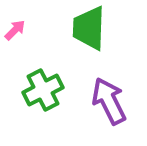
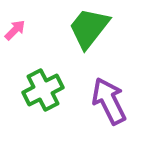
green trapezoid: rotated 36 degrees clockwise
